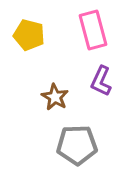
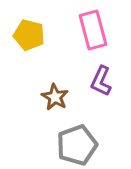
gray pentagon: rotated 18 degrees counterclockwise
